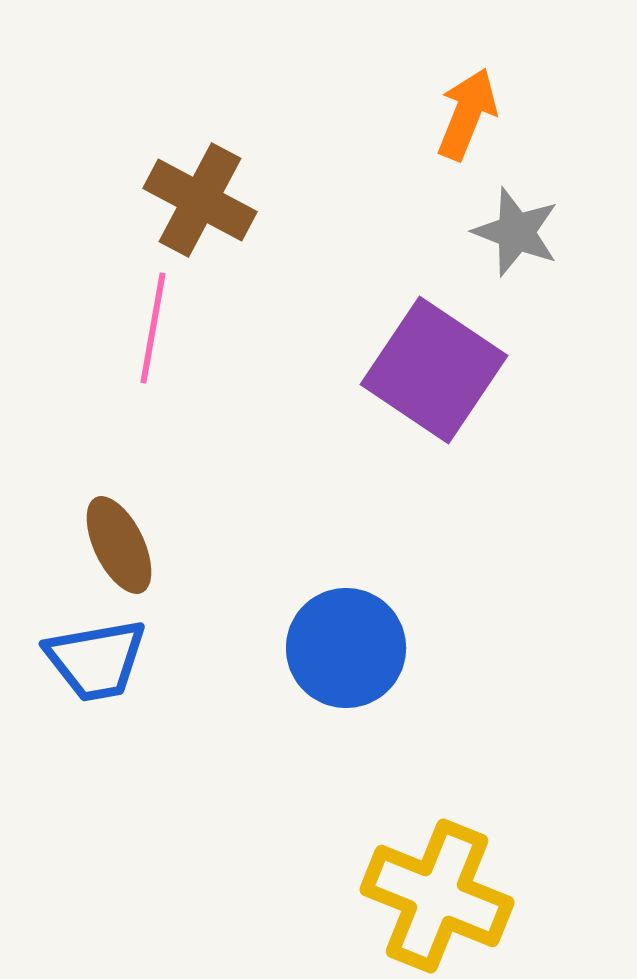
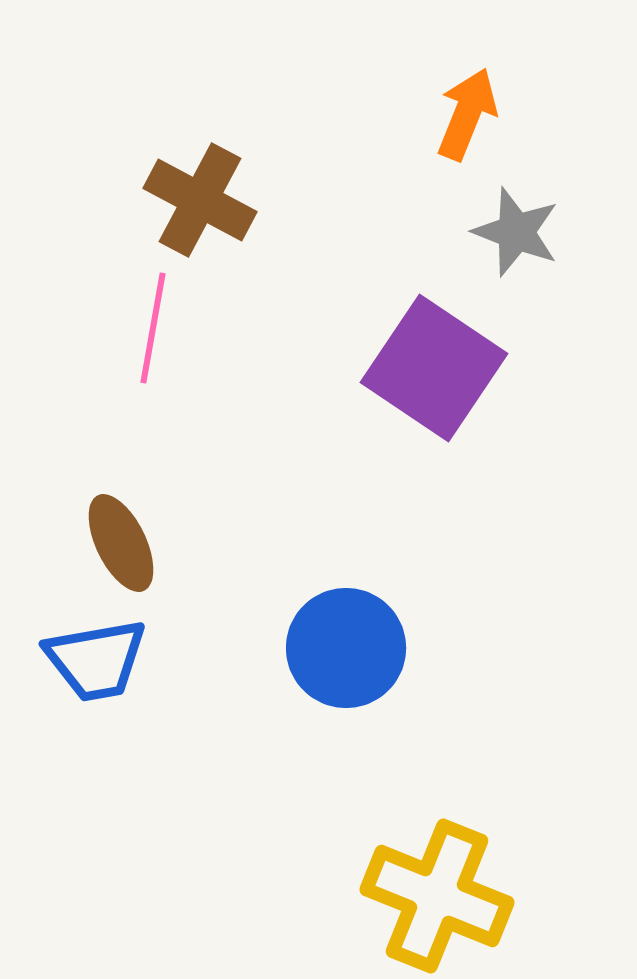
purple square: moved 2 px up
brown ellipse: moved 2 px right, 2 px up
